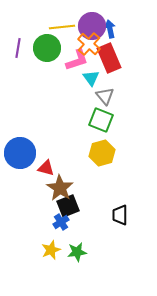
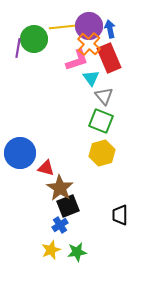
purple circle: moved 3 px left
green circle: moved 13 px left, 9 px up
gray triangle: moved 1 px left
green square: moved 1 px down
blue cross: moved 1 px left, 3 px down
